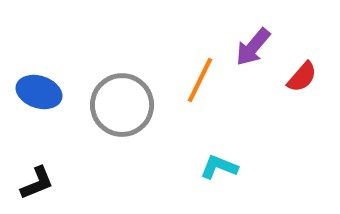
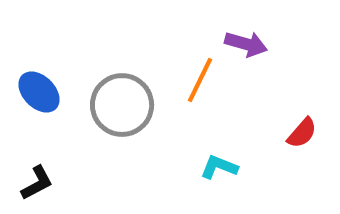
purple arrow: moved 7 px left, 3 px up; rotated 114 degrees counterclockwise
red semicircle: moved 56 px down
blue ellipse: rotated 27 degrees clockwise
black L-shape: rotated 6 degrees counterclockwise
